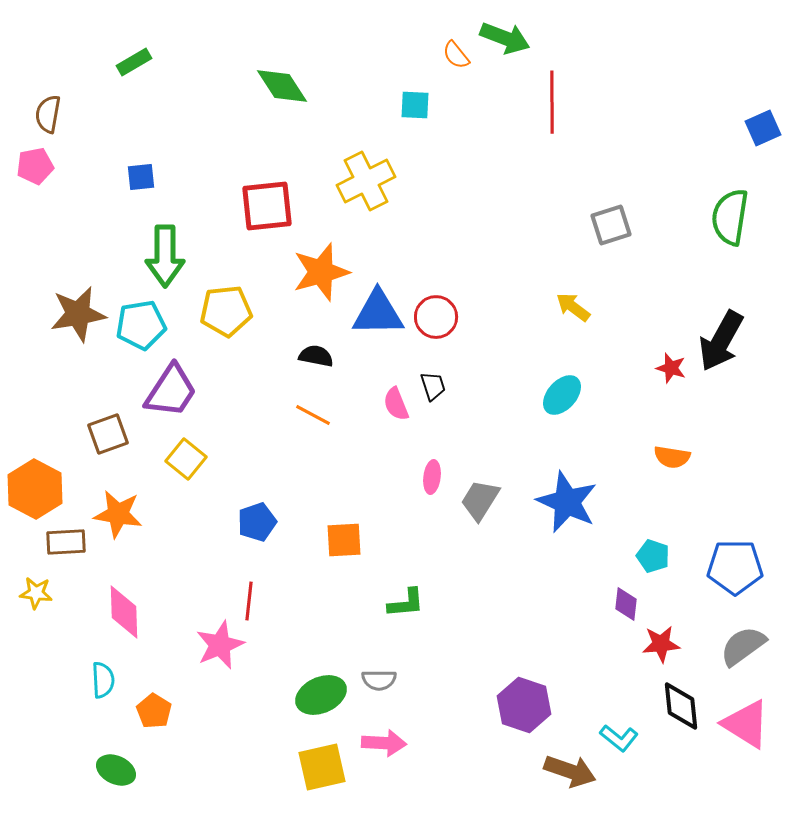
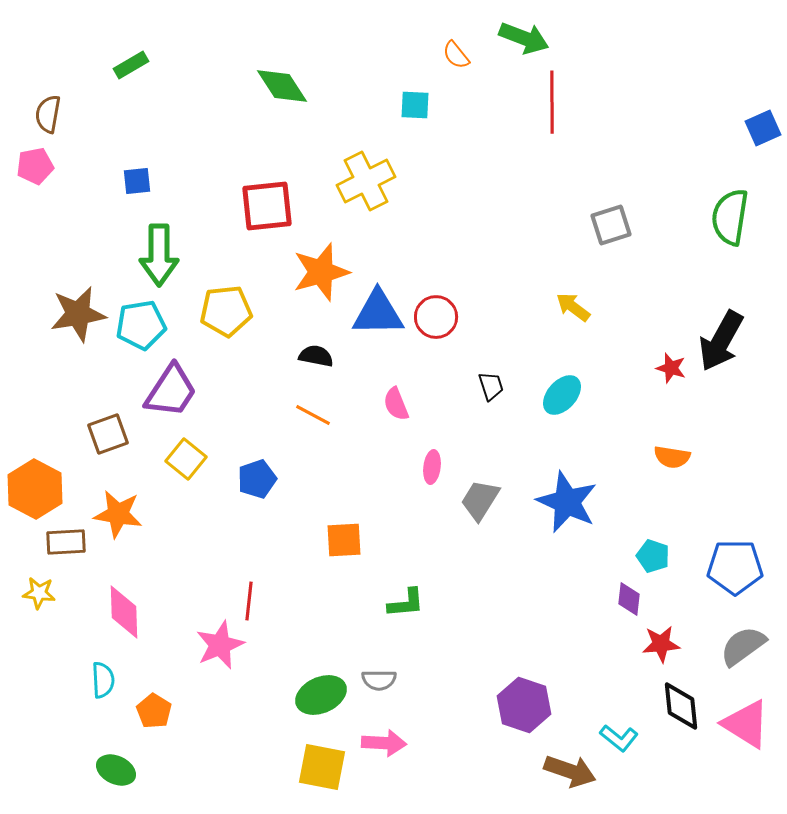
green arrow at (505, 38): moved 19 px right
green rectangle at (134, 62): moved 3 px left, 3 px down
blue square at (141, 177): moved 4 px left, 4 px down
green arrow at (165, 256): moved 6 px left, 1 px up
black trapezoid at (433, 386): moved 58 px right
pink ellipse at (432, 477): moved 10 px up
blue pentagon at (257, 522): moved 43 px up
yellow star at (36, 593): moved 3 px right
purple diamond at (626, 604): moved 3 px right, 5 px up
yellow square at (322, 767): rotated 24 degrees clockwise
